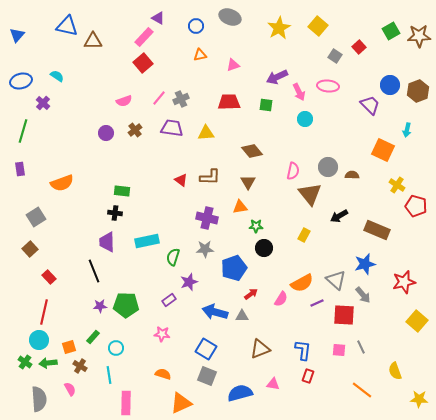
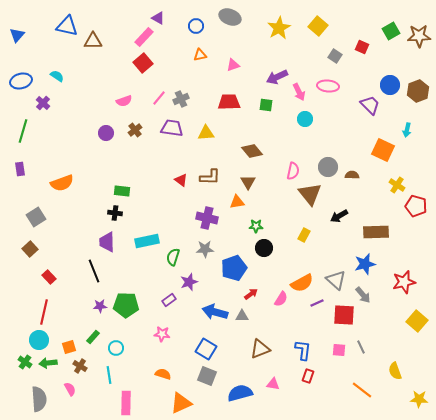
red square at (359, 47): moved 3 px right; rotated 24 degrees counterclockwise
orange triangle at (240, 207): moved 3 px left, 5 px up
brown rectangle at (377, 230): moved 1 px left, 2 px down; rotated 25 degrees counterclockwise
